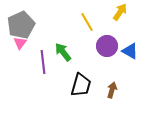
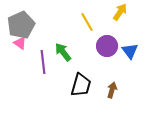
pink triangle: rotated 32 degrees counterclockwise
blue triangle: rotated 24 degrees clockwise
